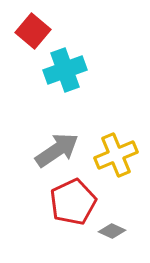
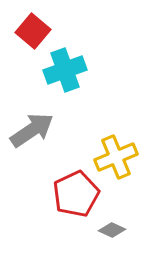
gray arrow: moved 25 px left, 20 px up
yellow cross: moved 2 px down
red pentagon: moved 3 px right, 8 px up
gray diamond: moved 1 px up
